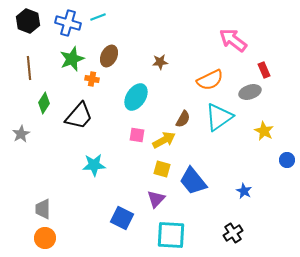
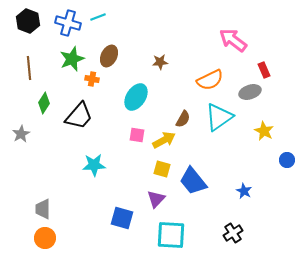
blue square: rotated 10 degrees counterclockwise
